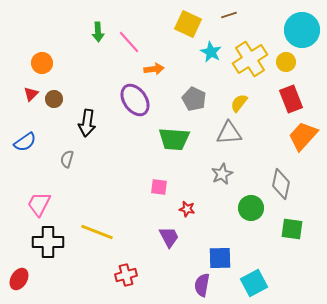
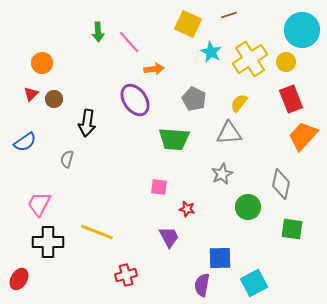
green circle: moved 3 px left, 1 px up
